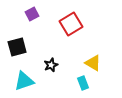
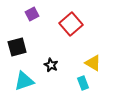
red square: rotated 10 degrees counterclockwise
black star: rotated 24 degrees counterclockwise
